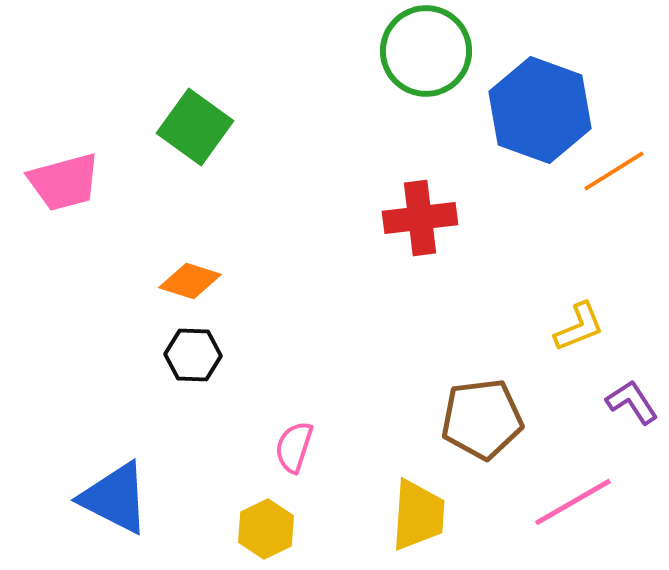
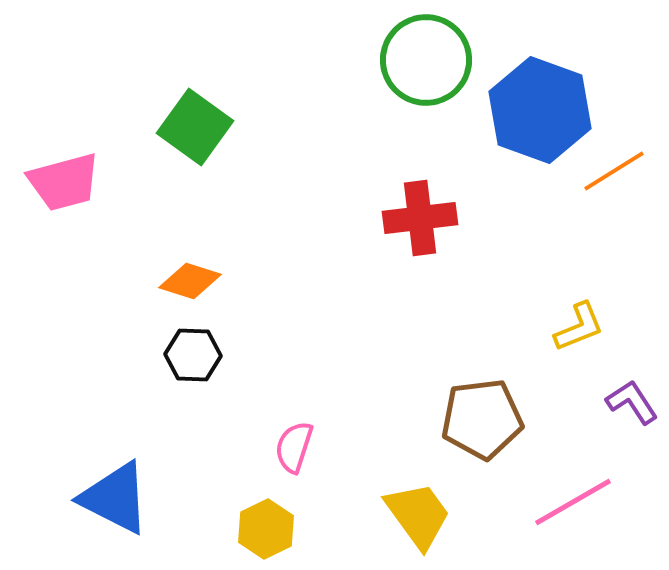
green circle: moved 9 px down
yellow trapezoid: rotated 40 degrees counterclockwise
